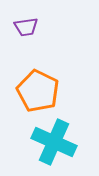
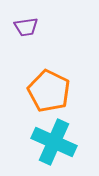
orange pentagon: moved 11 px right
